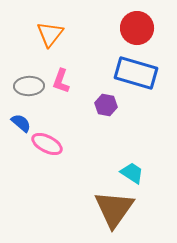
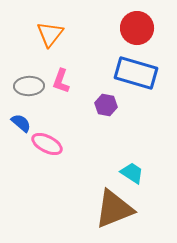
brown triangle: rotated 33 degrees clockwise
